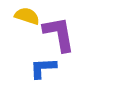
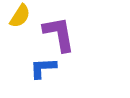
yellow semicircle: moved 7 px left; rotated 105 degrees clockwise
